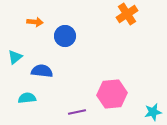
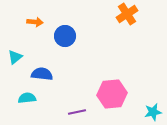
blue semicircle: moved 3 px down
